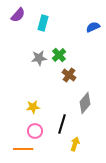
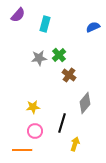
cyan rectangle: moved 2 px right, 1 px down
black line: moved 1 px up
orange line: moved 1 px left, 1 px down
